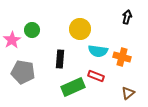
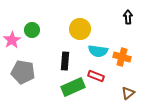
black arrow: moved 1 px right; rotated 16 degrees counterclockwise
black rectangle: moved 5 px right, 2 px down
